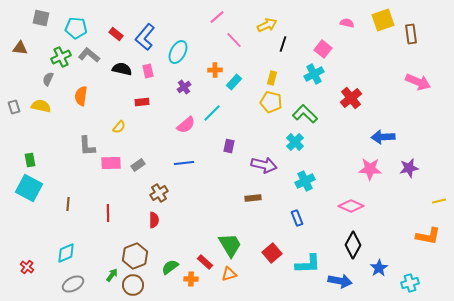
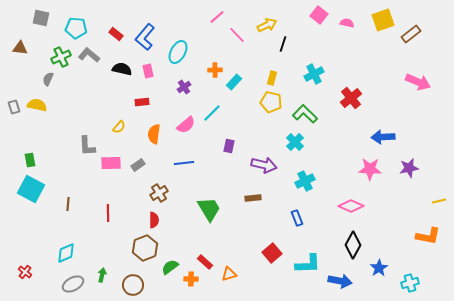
brown rectangle at (411, 34): rotated 60 degrees clockwise
pink line at (234, 40): moved 3 px right, 5 px up
pink square at (323, 49): moved 4 px left, 34 px up
orange semicircle at (81, 96): moved 73 px right, 38 px down
yellow semicircle at (41, 106): moved 4 px left, 1 px up
cyan square at (29, 188): moved 2 px right, 1 px down
green trapezoid at (230, 245): moved 21 px left, 36 px up
brown hexagon at (135, 256): moved 10 px right, 8 px up
red cross at (27, 267): moved 2 px left, 5 px down
green arrow at (112, 275): moved 10 px left; rotated 24 degrees counterclockwise
